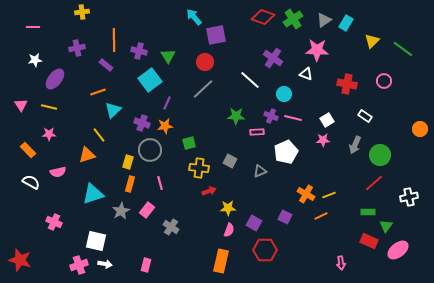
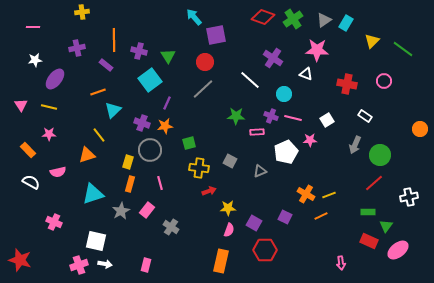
pink star at (323, 140): moved 13 px left
